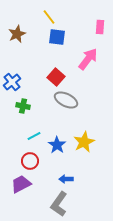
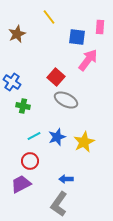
blue square: moved 20 px right
pink arrow: moved 1 px down
blue cross: rotated 18 degrees counterclockwise
blue star: moved 8 px up; rotated 18 degrees clockwise
